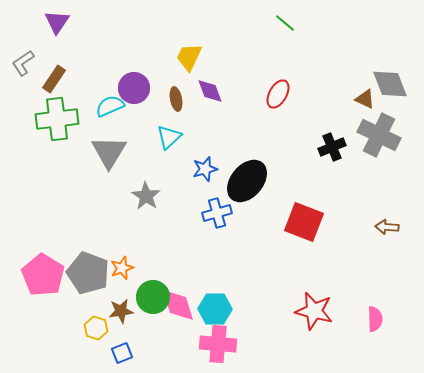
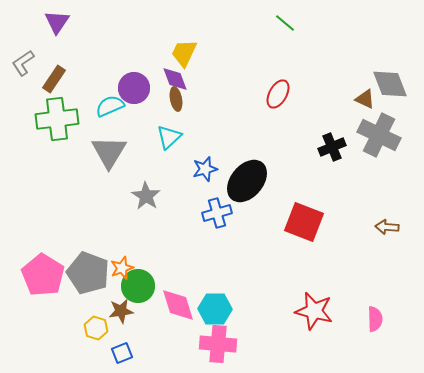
yellow trapezoid: moved 5 px left, 4 px up
purple diamond: moved 35 px left, 12 px up
green circle: moved 15 px left, 11 px up
